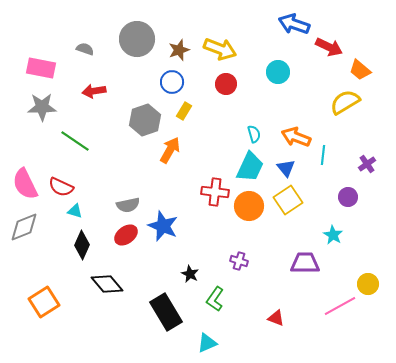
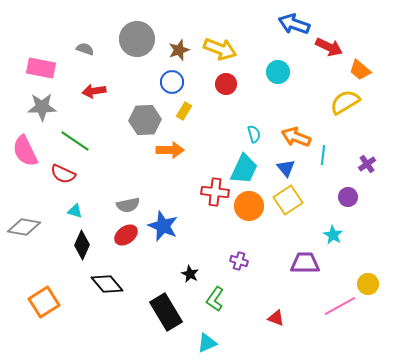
gray hexagon at (145, 120): rotated 16 degrees clockwise
orange arrow at (170, 150): rotated 60 degrees clockwise
cyan trapezoid at (250, 167): moved 6 px left, 2 px down
pink semicircle at (25, 184): moved 33 px up
red semicircle at (61, 187): moved 2 px right, 13 px up
gray diamond at (24, 227): rotated 32 degrees clockwise
